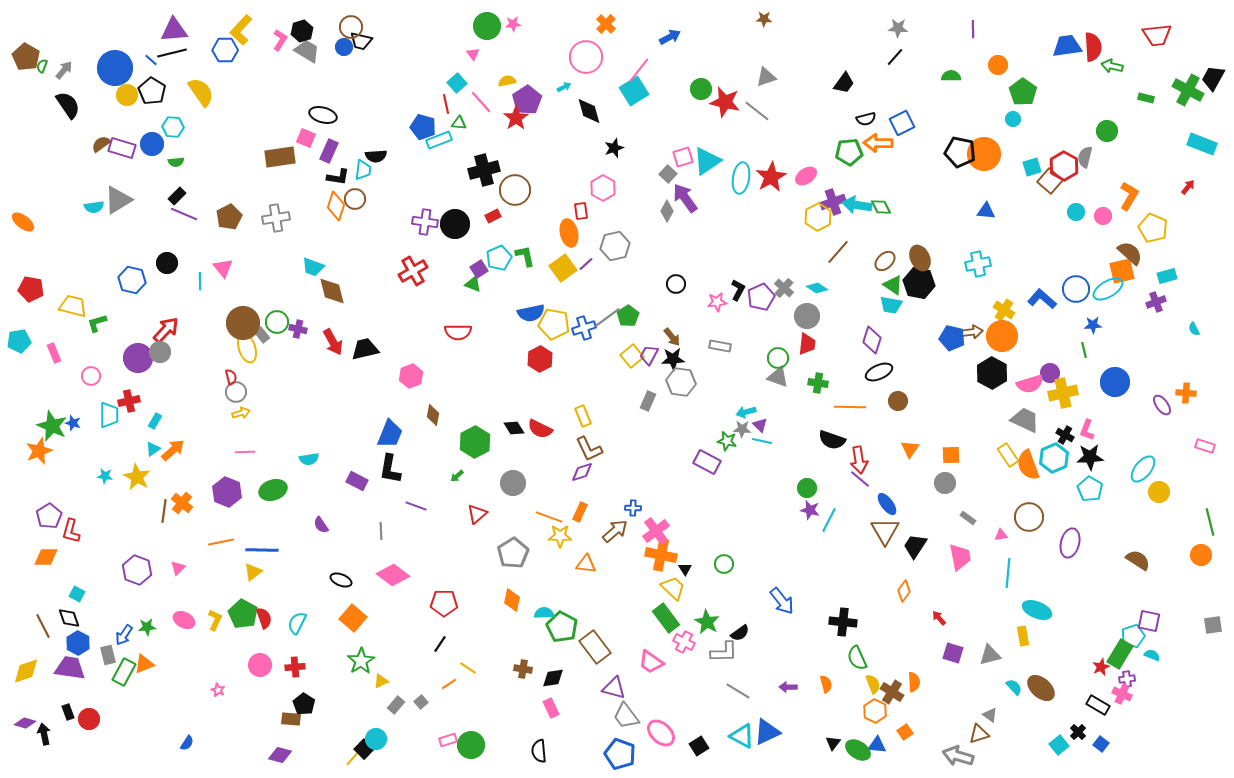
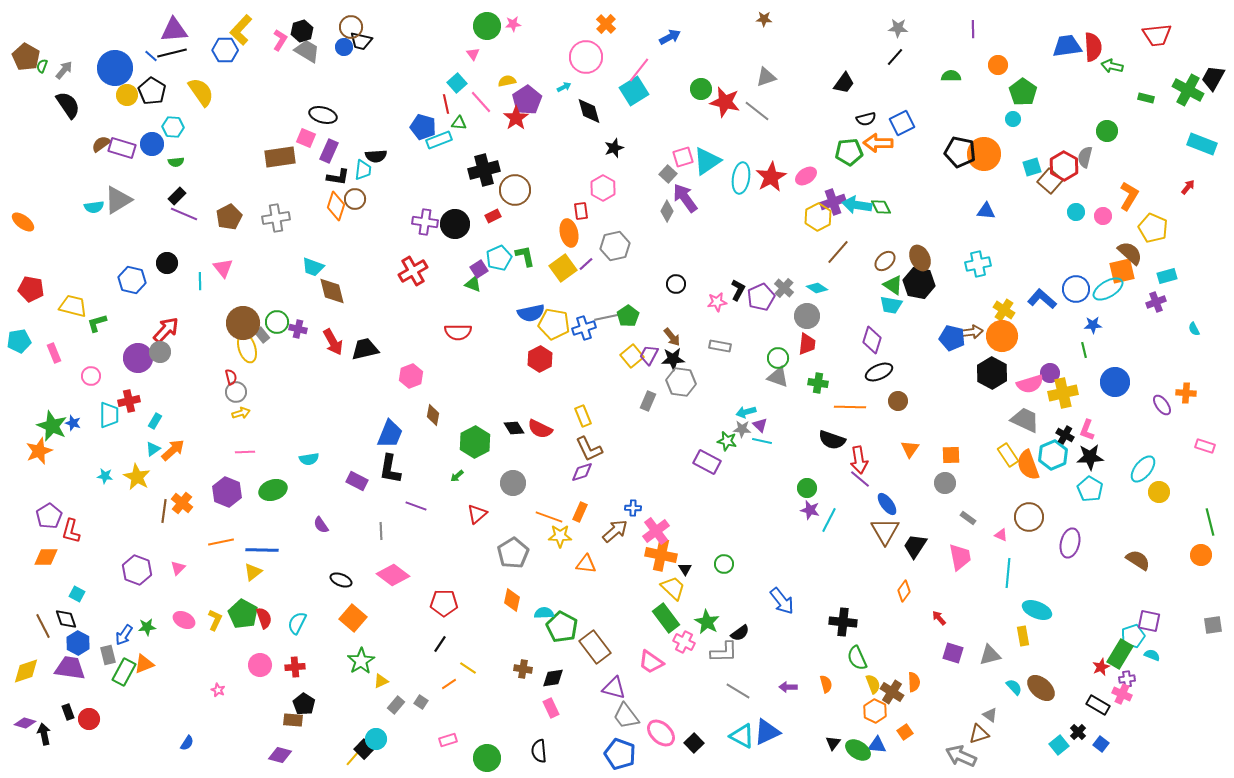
blue line at (151, 60): moved 4 px up
gray line at (608, 317): rotated 24 degrees clockwise
cyan hexagon at (1054, 458): moved 1 px left, 3 px up
pink triangle at (1001, 535): rotated 32 degrees clockwise
black diamond at (69, 618): moved 3 px left, 1 px down
gray square at (421, 702): rotated 16 degrees counterclockwise
brown rectangle at (291, 719): moved 2 px right, 1 px down
green circle at (471, 745): moved 16 px right, 13 px down
black square at (699, 746): moved 5 px left, 3 px up; rotated 12 degrees counterclockwise
gray arrow at (958, 756): moved 3 px right; rotated 8 degrees clockwise
